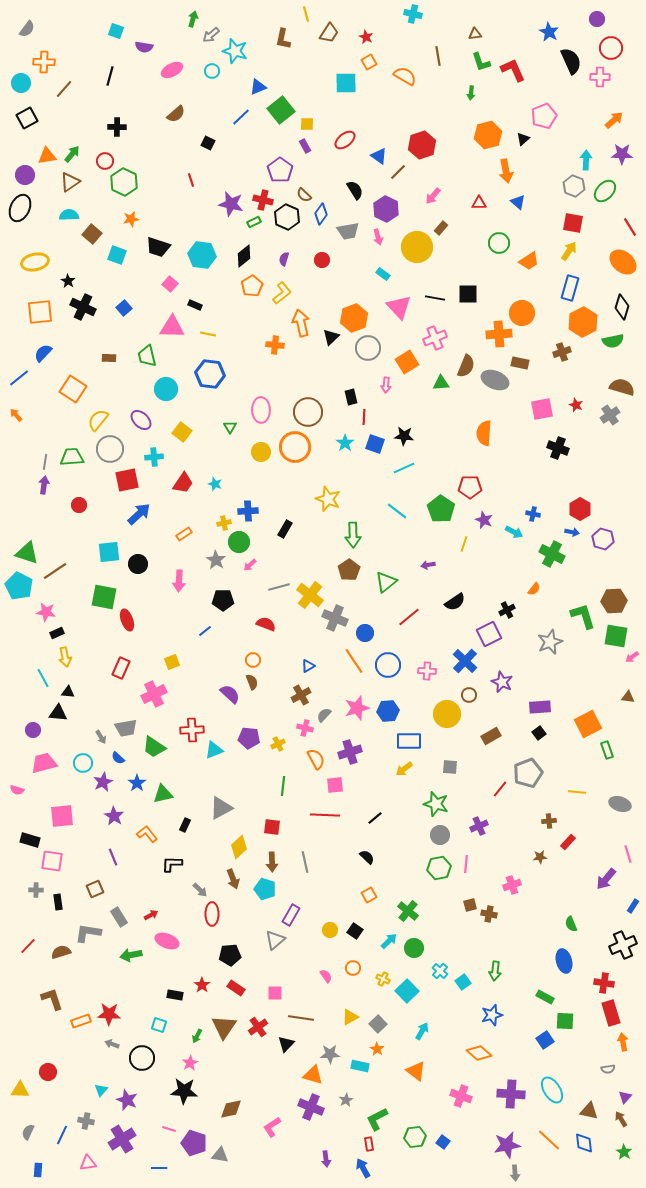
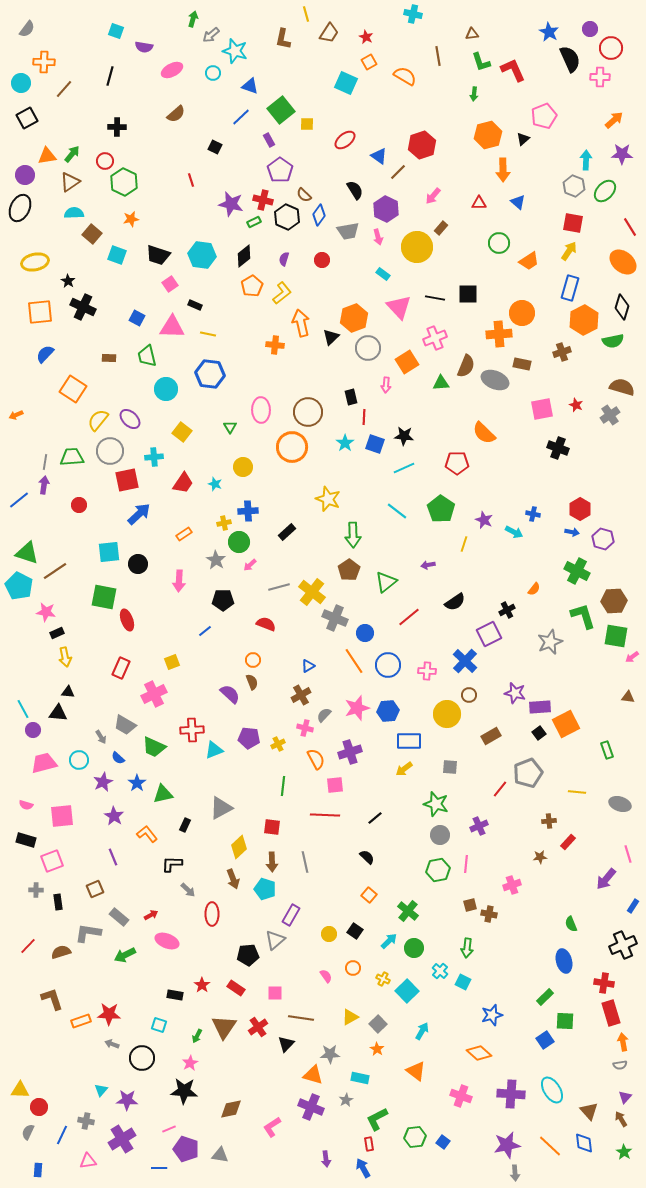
purple circle at (597, 19): moved 7 px left, 10 px down
brown triangle at (475, 34): moved 3 px left
black semicircle at (571, 61): moved 1 px left, 2 px up
cyan circle at (212, 71): moved 1 px right, 2 px down
cyan square at (346, 83): rotated 25 degrees clockwise
blue triangle at (258, 87): moved 8 px left, 1 px up; rotated 42 degrees clockwise
green arrow at (471, 93): moved 3 px right, 1 px down
black square at (208, 143): moved 7 px right, 4 px down
purple rectangle at (305, 146): moved 36 px left, 6 px up
orange arrow at (506, 171): moved 3 px left, 1 px up; rotated 10 degrees clockwise
blue diamond at (321, 214): moved 2 px left, 1 px down
cyan semicircle at (69, 215): moved 5 px right, 2 px up
black trapezoid at (158, 247): moved 8 px down
pink square at (170, 284): rotated 14 degrees clockwise
blue square at (124, 308): moved 13 px right, 10 px down; rotated 21 degrees counterclockwise
orange hexagon at (583, 322): moved 1 px right, 2 px up
blue semicircle at (43, 353): moved 2 px right, 1 px down
brown rectangle at (520, 363): moved 2 px right, 1 px down
blue line at (19, 378): moved 122 px down
orange arrow at (16, 415): rotated 72 degrees counterclockwise
purple ellipse at (141, 420): moved 11 px left, 1 px up
orange semicircle at (484, 433): rotated 50 degrees counterclockwise
orange circle at (295, 447): moved 3 px left
gray circle at (110, 449): moved 2 px down
yellow circle at (261, 452): moved 18 px left, 15 px down
red pentagon at (470, 487): moved 13 px left, 24 px up
black rectangle at (285, 529): moved 2 px right, 3 px down; rotated 18 degrees clockwise
green cross at (552, 554): moved 25 px right, 17 px down
yellow cross at (310, 595): moved 2 px right, 3 px up
cyan line at (43, 678): moved 20 px left, 31 px down
purple star at (502, 682): moved 13 px right, 11 px down; rotated 10 degrees counterclockwise
orange square at (588, 724): moved 22 px left
gray trapezoid at (126, 728): moved 1 px left, 3 px up; rotated 40 degrees clockwise
green trapezoid at (154, 747): rotated 10 degrees counterclockwise
cyan circle at (83, 763): moved 4 px left, 3 px up
pink semicircle at (17, 790): moved 9 px right, 15 px down
black rectangle at (30, 840): moved 4 px left
pink square at (52, 861): rotated 30 degrees counterclockwise
green hexagon at (439, 868): moved 1 px left, 2 px down
gray arrow at (200, 890): moved 12 px left
orange square at (369, 895): rotated 21 degrees counterclockwise
gray rectangle at (119, 917): rotated 18 degrees counterclockwise
yellow circle at (330, 930): moved 1 px left, 4 px down
green arrow at (131, 955): moved 6 px left; rotated 15 degrees counterclockwise
black pentagon at (230, 955): moved 18 px right
green arrow at (495, 971): moved 28 px left, 23 px up
cyan square at (463, 982): rotated 28 degrees counterclockwise
green rectangle at (545, 997): rotated 72 degrees counterclockwise
cyan rectangle at (360, 1066): moved 12 px down
gray semicircle at (608, 1069): moved 12 px right, 4 px up
red circle at (48, 1072): moved 9 px left, 35 px down
purple star at (127, 1100): rotated 20 degrees counterclockwise
brown triangle at (589, 1111): rotated 36 degrees clockwise
pink line at (169, 1129): rotated 40 degrees counterclockwise
orange line at (549, 1140): moved 1 px right, 6 px down
purple pentagon at (194, 1143): moved 8 px left, 6 px down
pink triangle at (88, 1163): moved 2 px up
